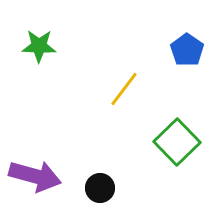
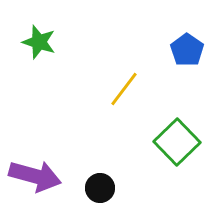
green star: moved 4 px up; rotated 16 degrees clockwise
